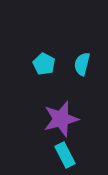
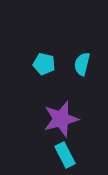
cyan pentagon: rotated 15 degrees counterclockwise
